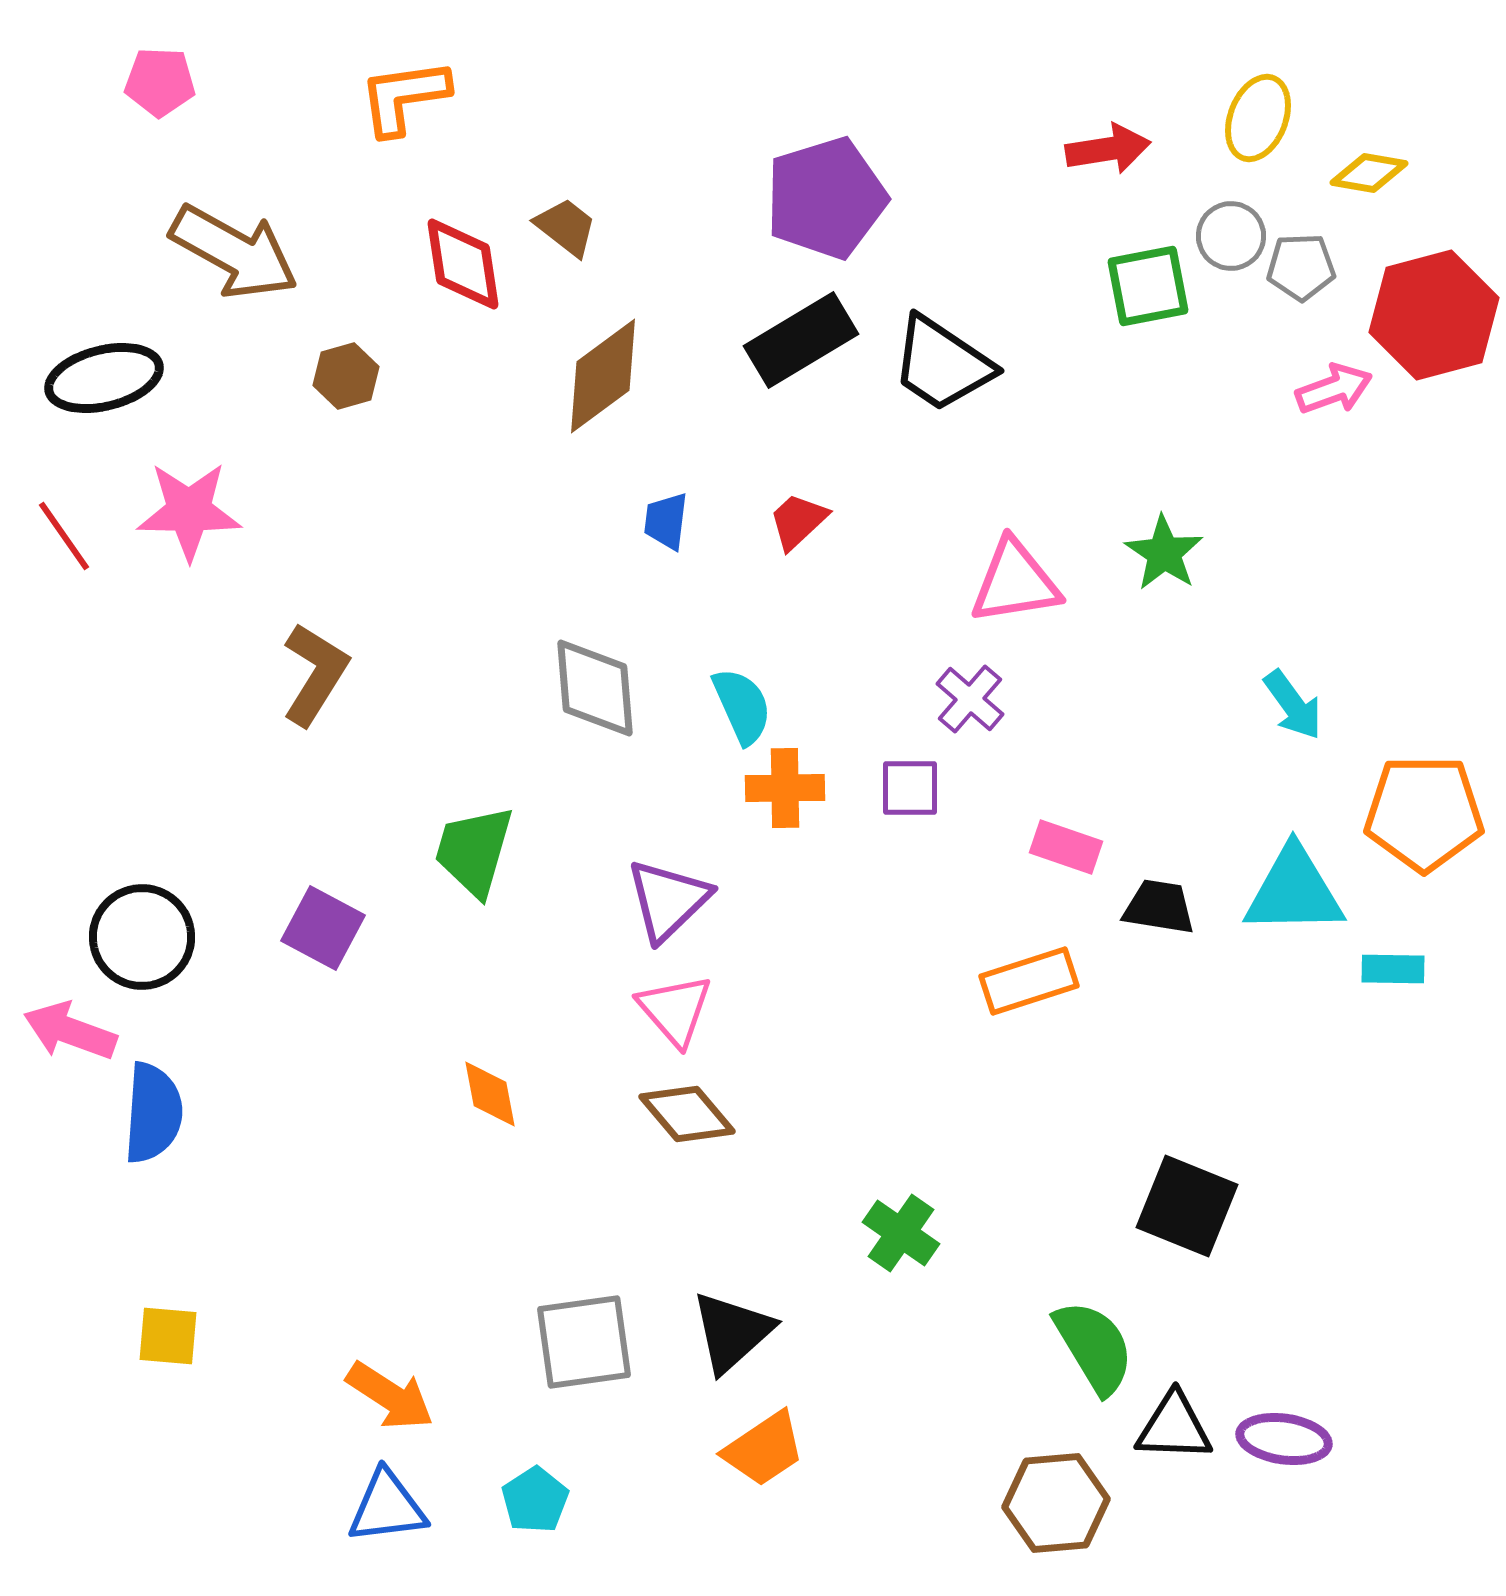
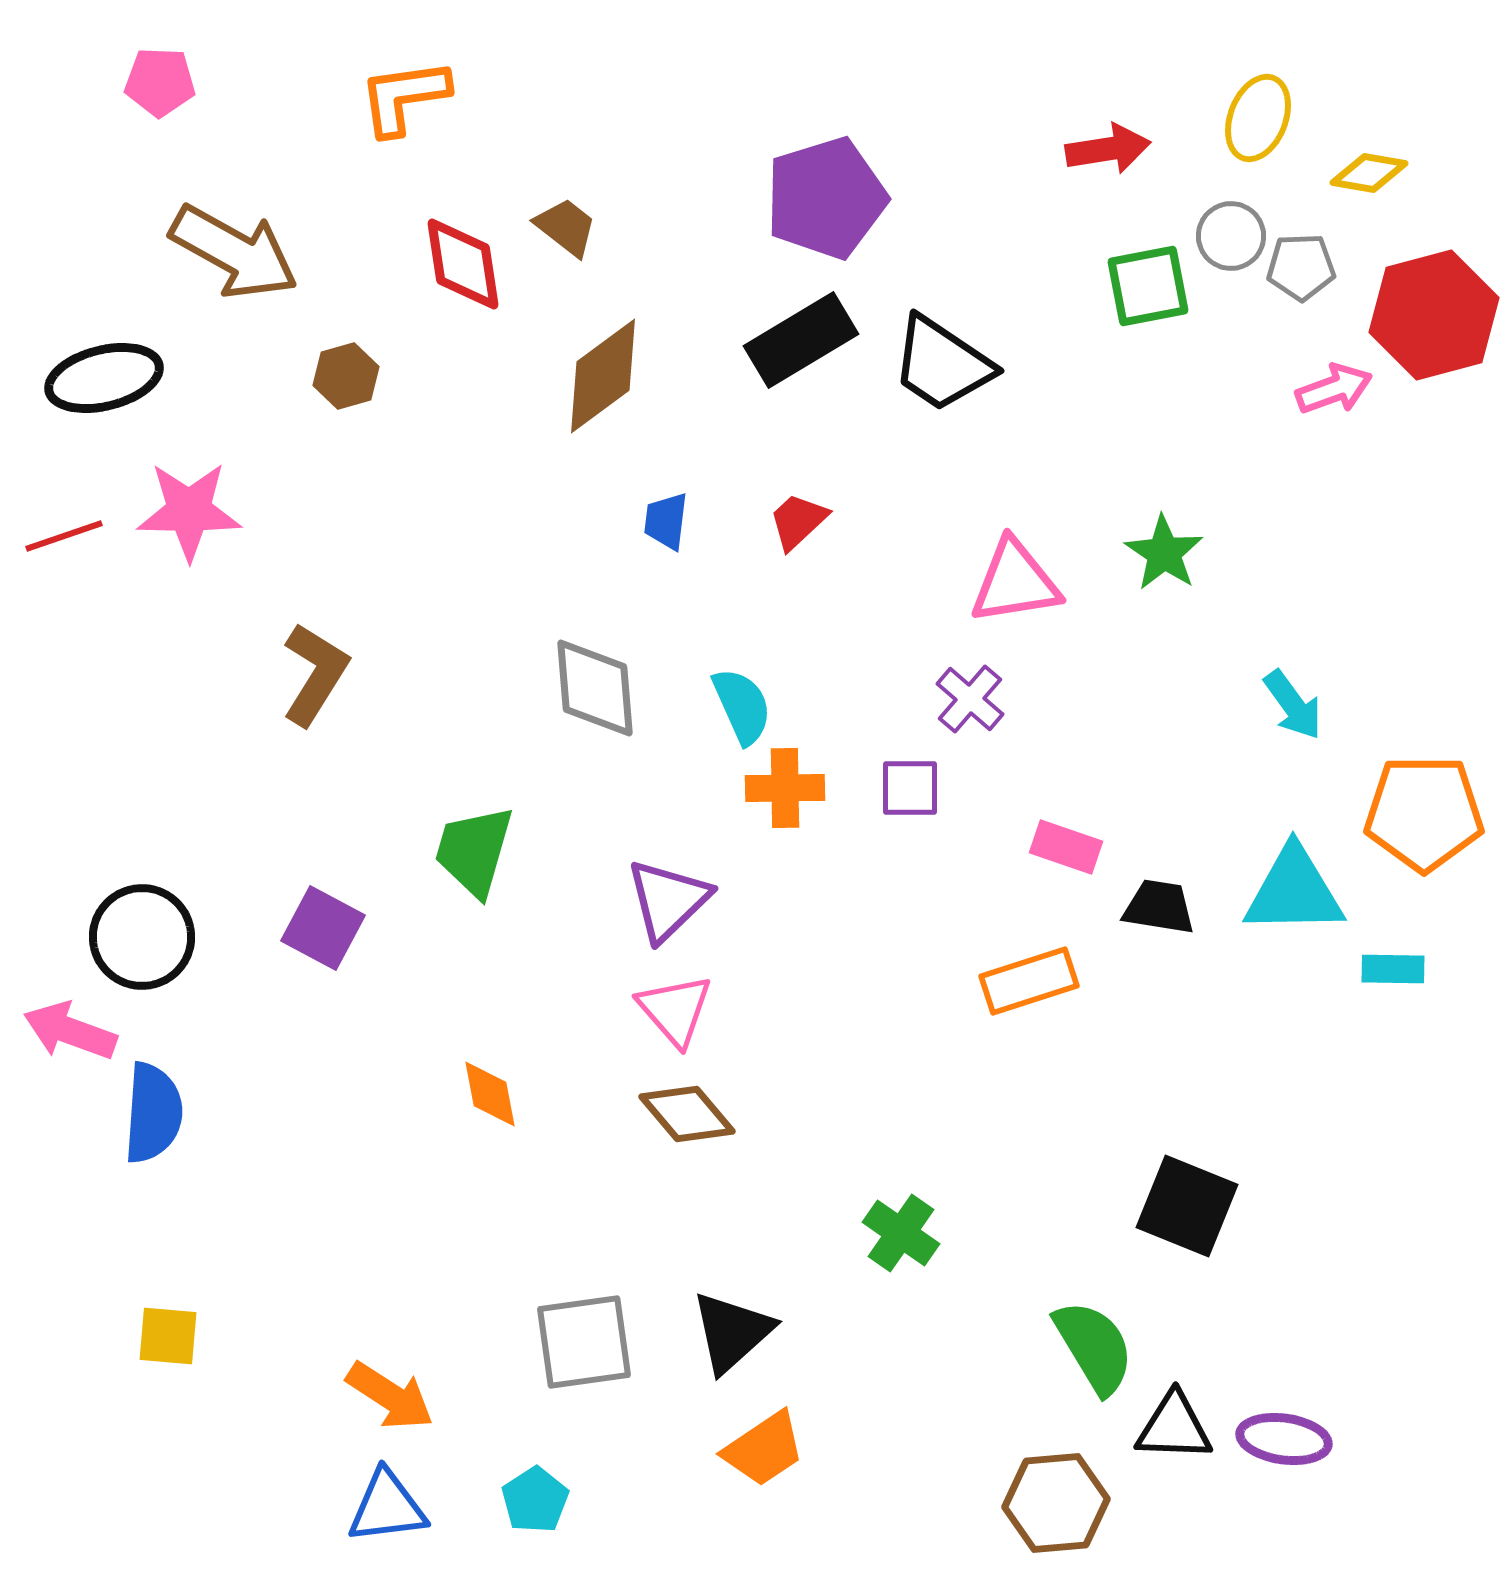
red line at (64, 536): rotated 74 degrees counterclockwise
